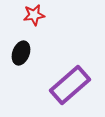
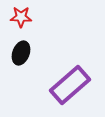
red star: moved 13 px left, 2 px down; rotated 10 degrees clockwise
